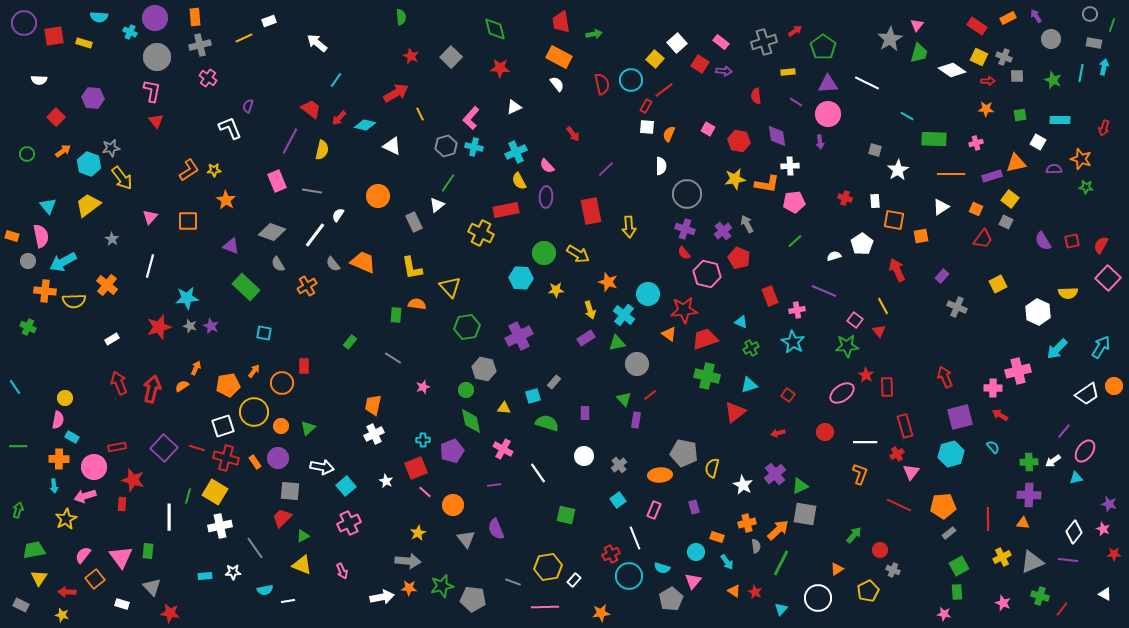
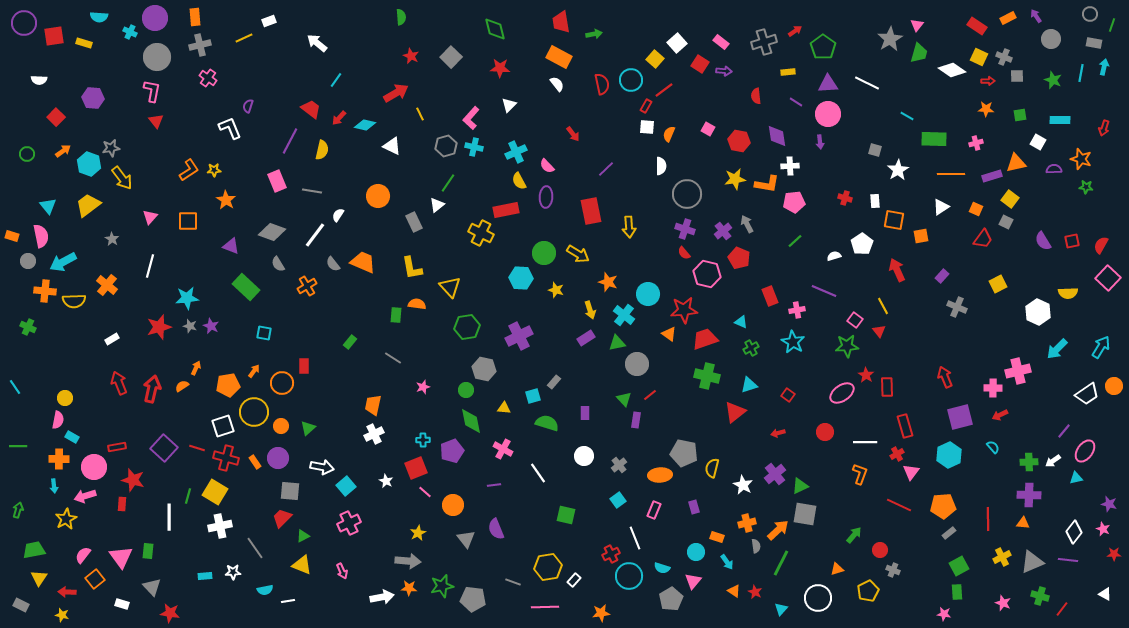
white triangle at (514, 107): moved 5 px left, 2 px up; rotated 21 degrees counterclockwise
yellow star at (556, 290): rotated 21 degrees clockwise
red arrow at (1000, 415): rotated 56 degrees counterclockwise
cyan hexagon at (951, 454): moved 2 px left, 1 px down; rotated 10 degrees counterclockwise
orange triangle at (837, 569): rotated 16 degrees clockwise
